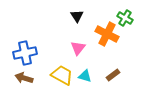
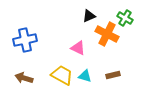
black triangle: moved 12 px right; rotated 40 degrees clockwise
pink triangle: rotated 42 degrees counterclockwise
blue cross: moved 13 px up
brown rectangle: rotated 24 degrees clockwise
